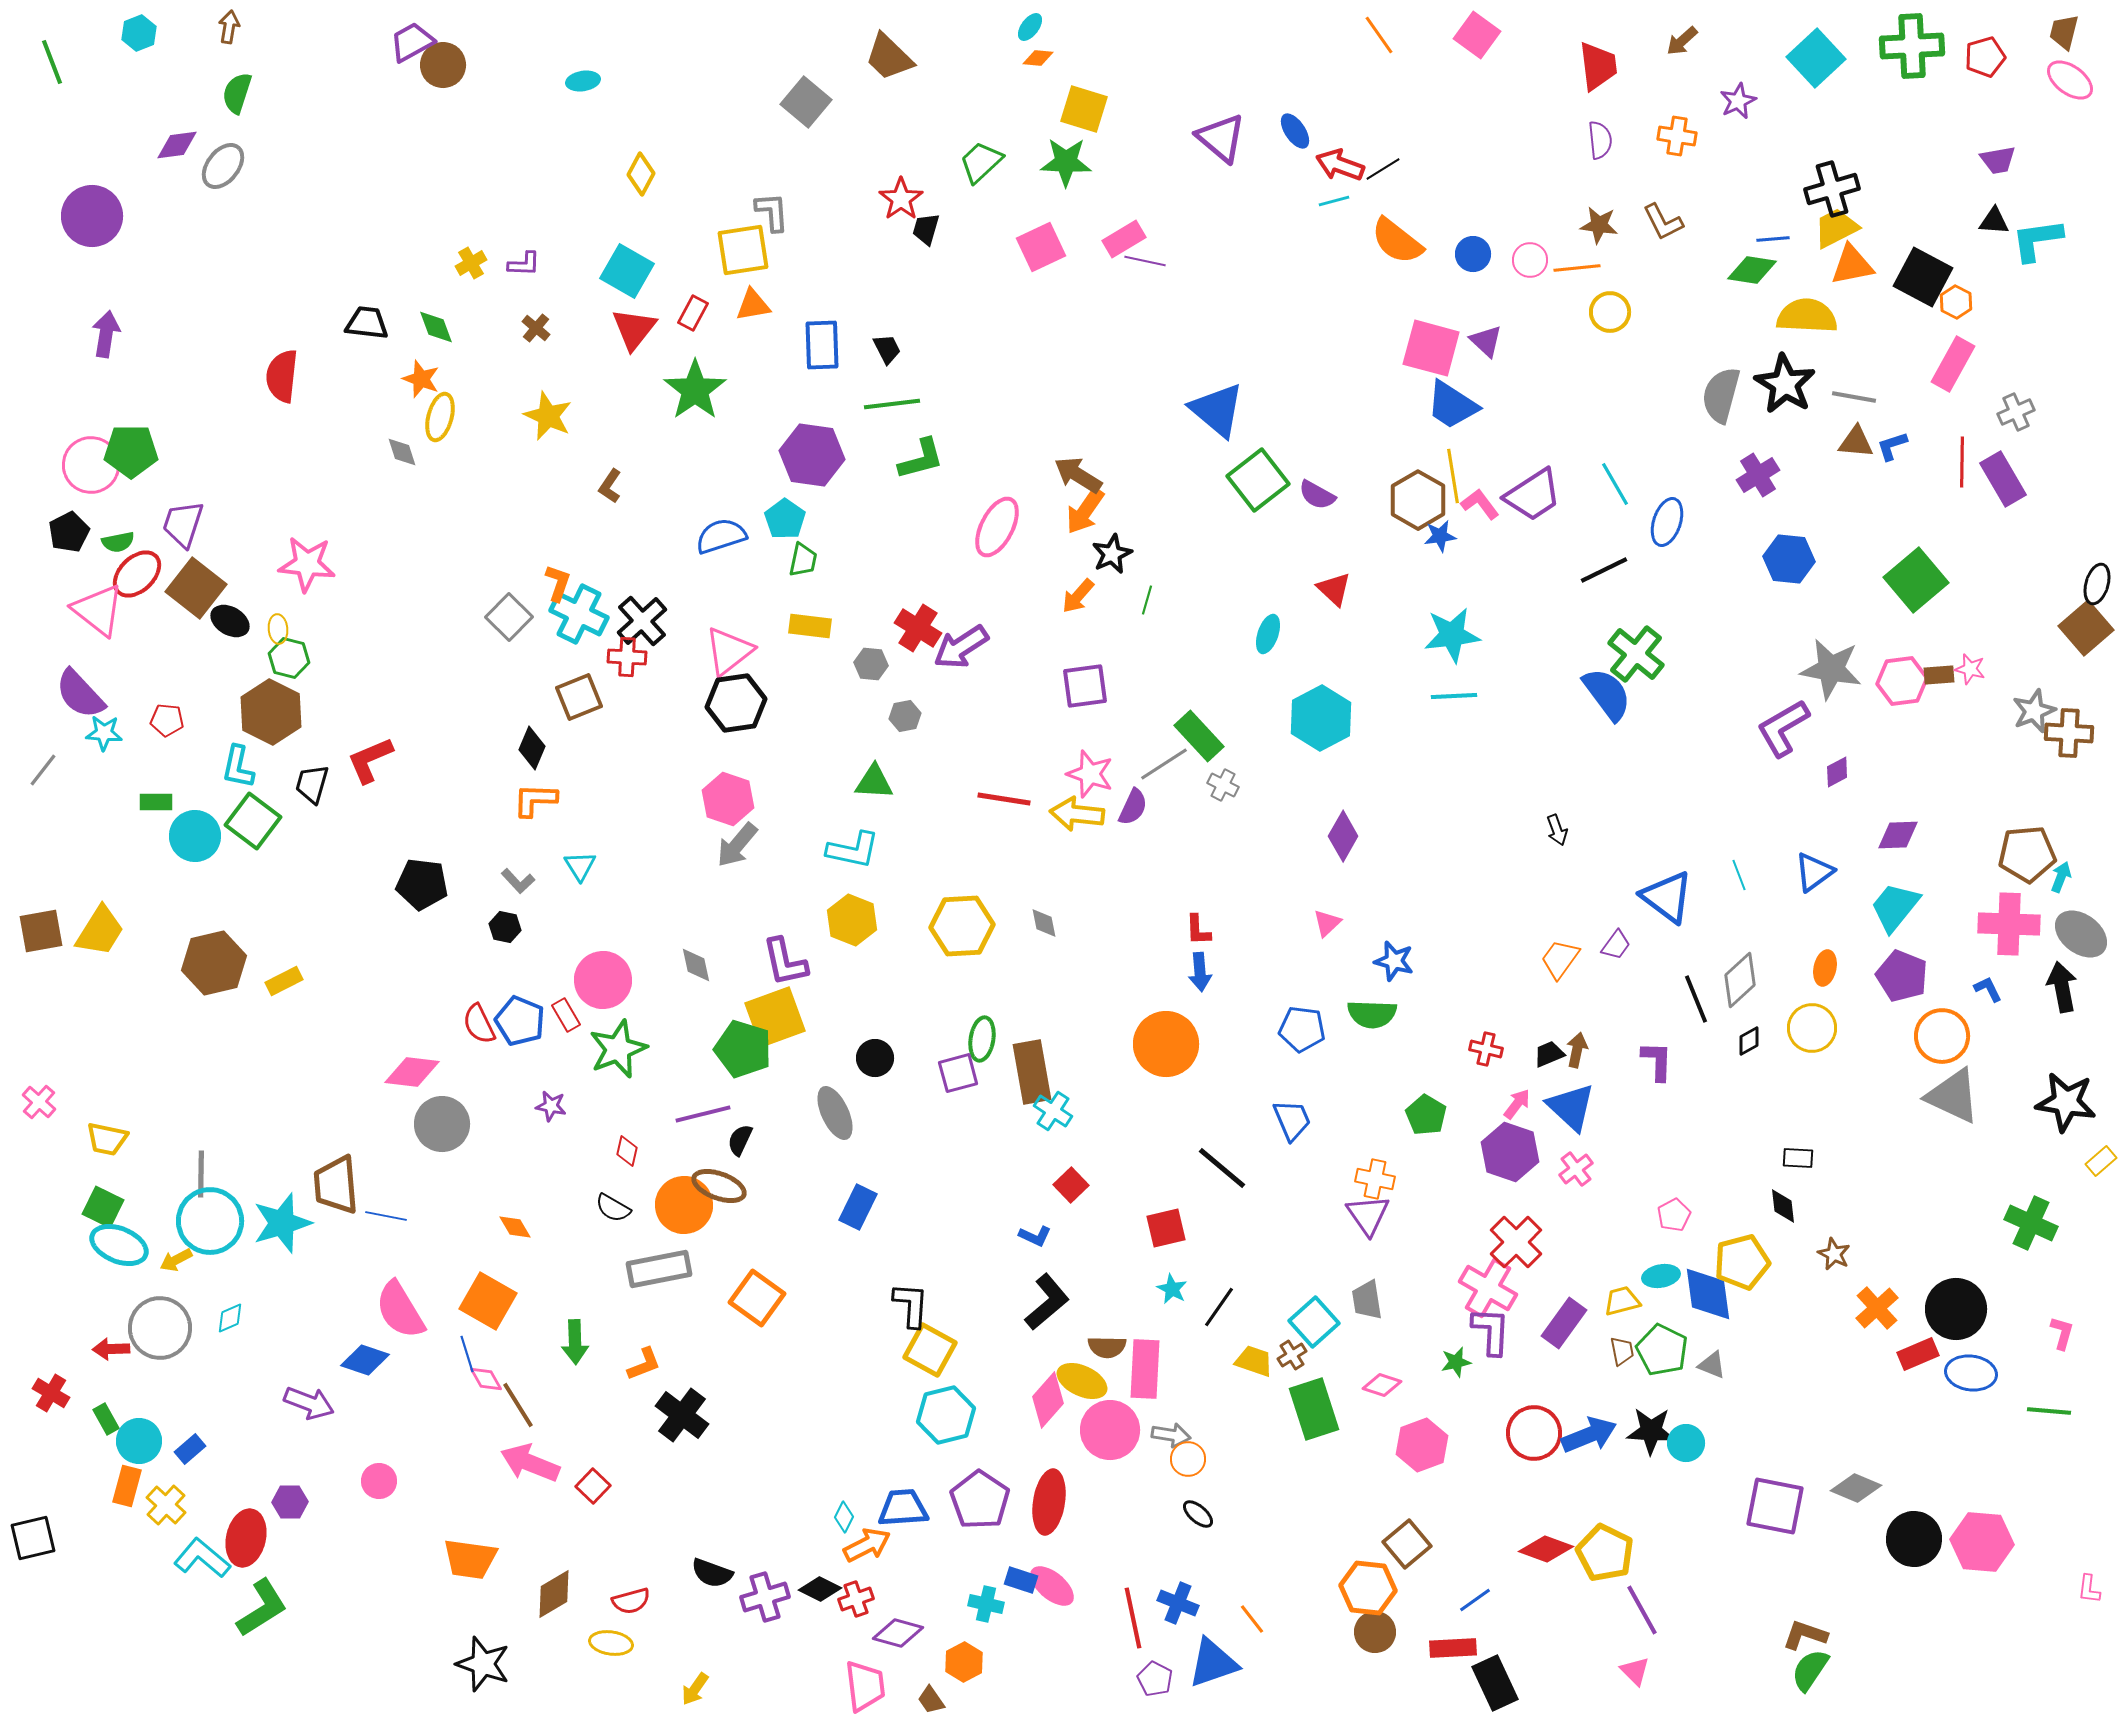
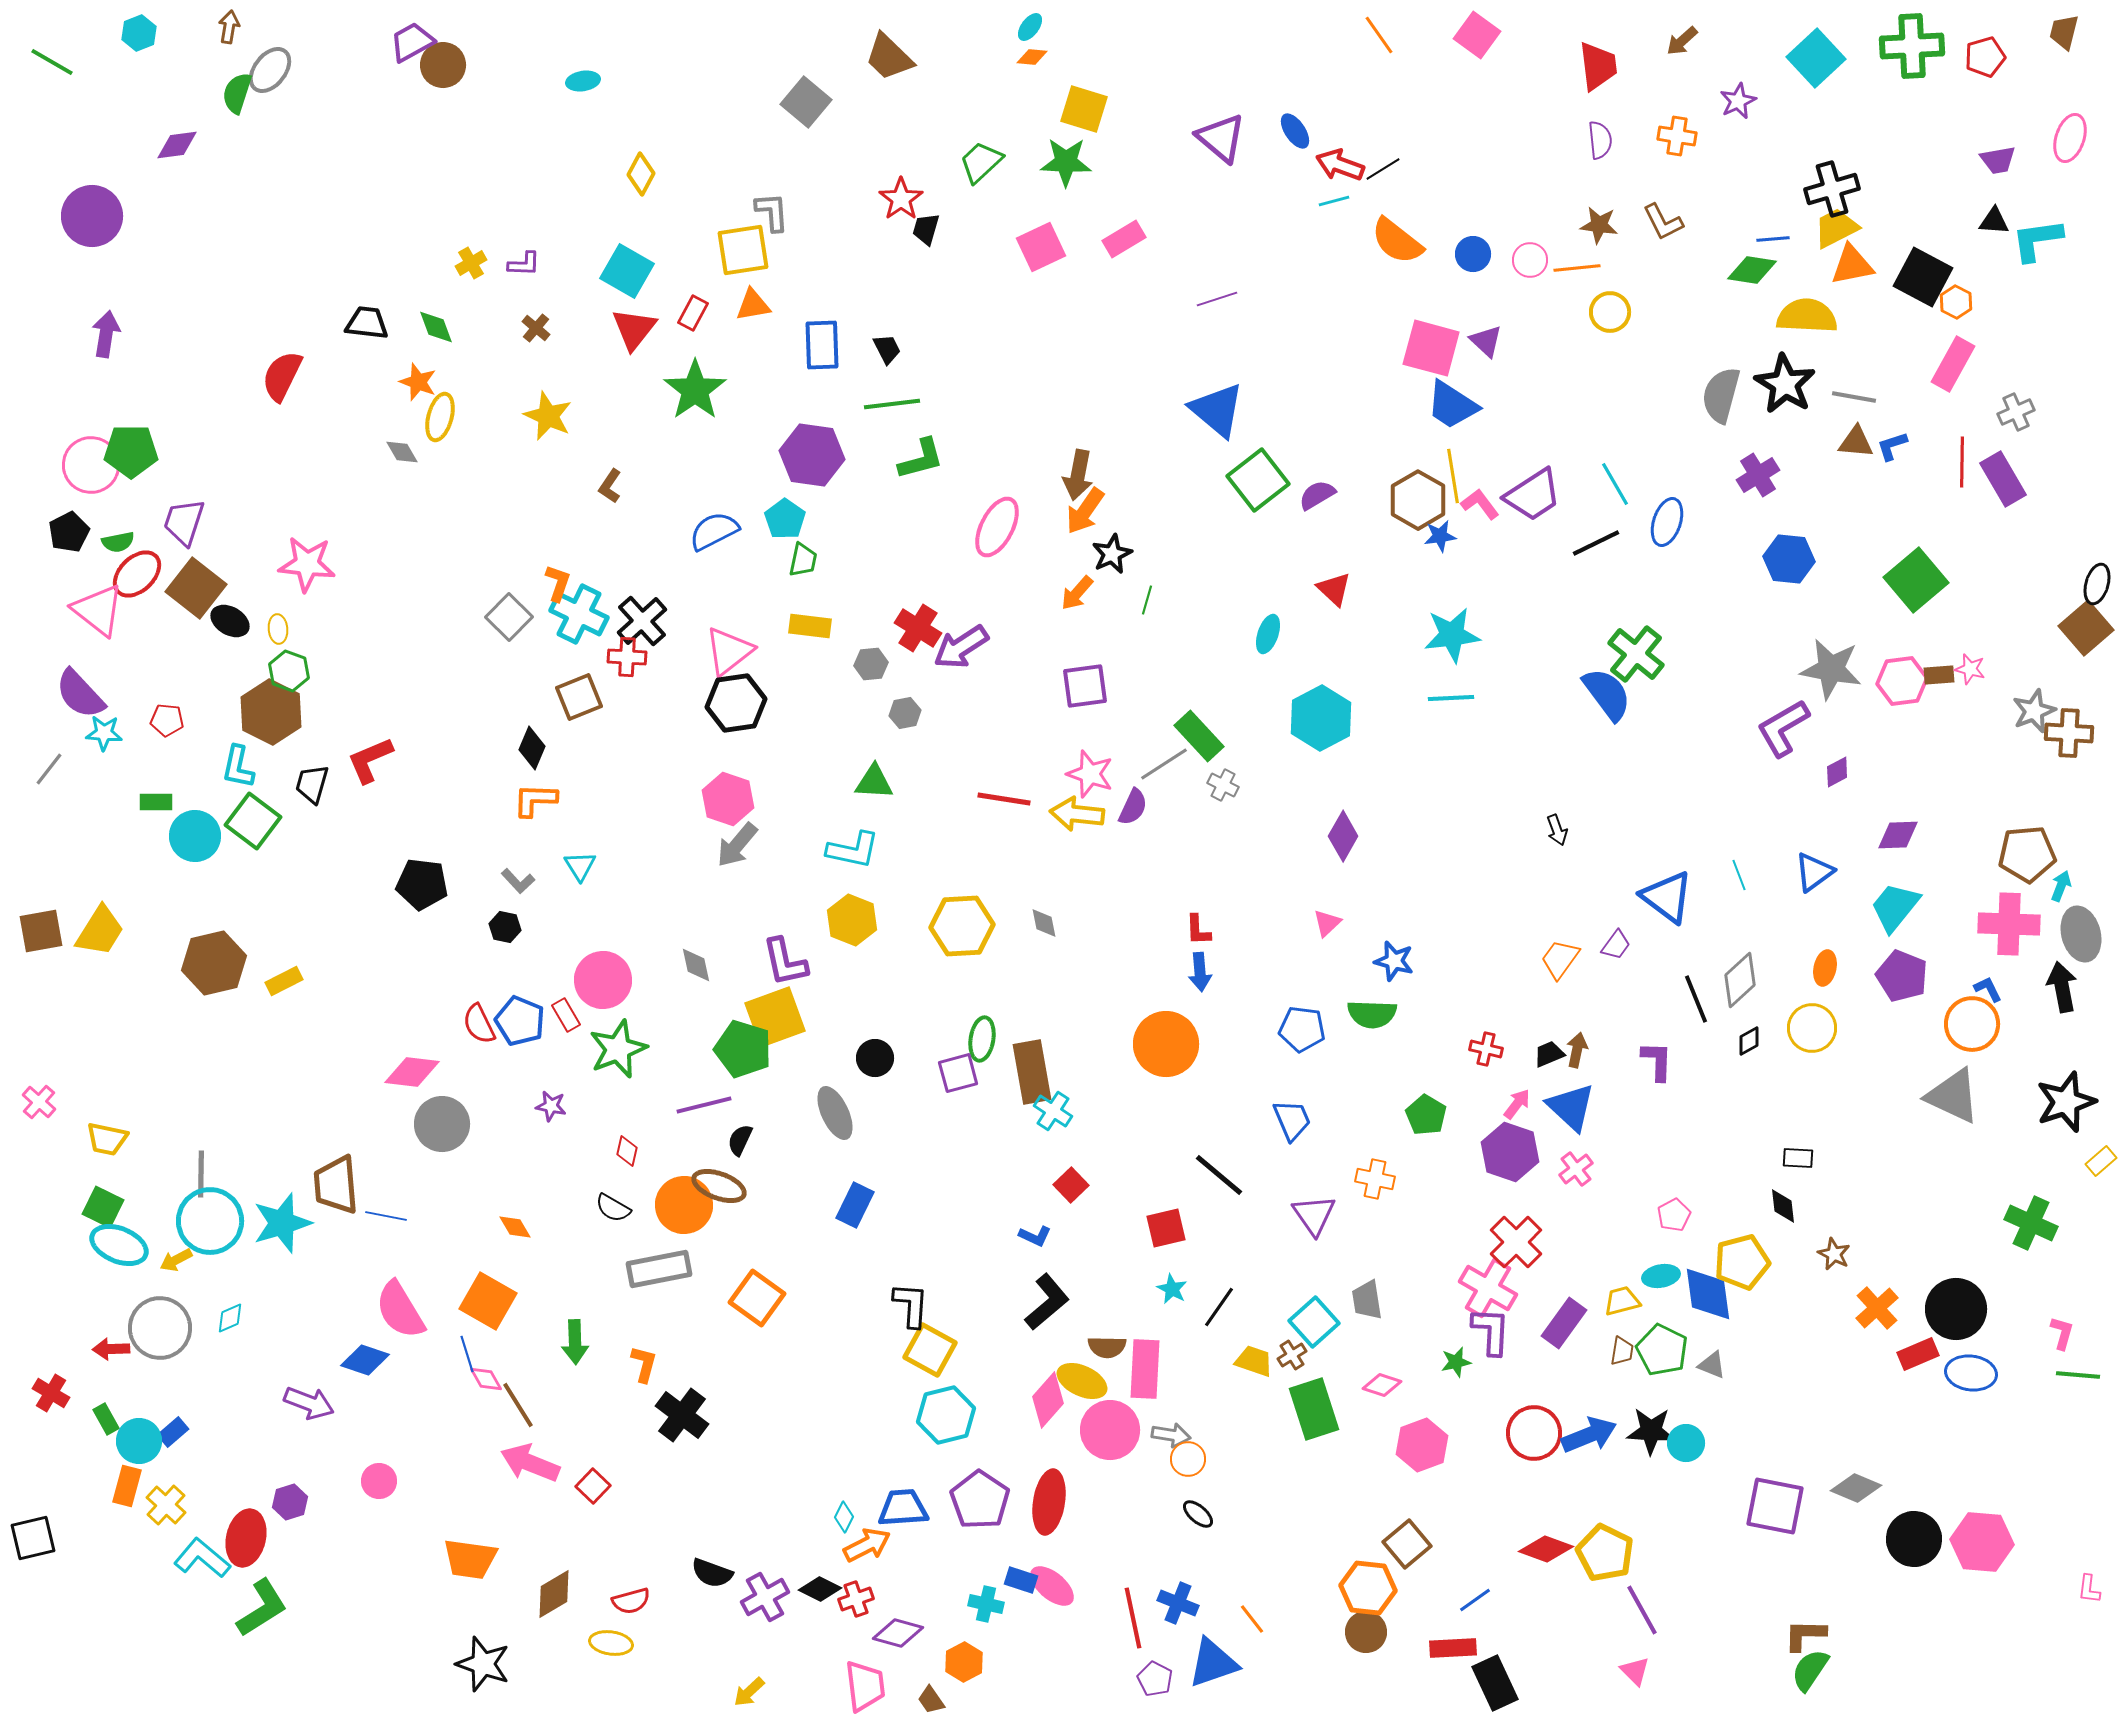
orange diamond at (1038, 58): moved 6 px left, 1 px up
green line at (52, 62): rotated 39 degrees counterclockwise
pink ellipse at (2070, 80): moved 58 px down; rotated 72 degrees clockwise
gray ellipse at (223, 166): moved 47 px right, 96 px up
purple line at (1145, 261): moved 72 px right, 38 px down; rotated 30 degrees counterclockwise
red semicircle at (282, 376): rotated 20 degrees clockwise
orange star at (421, 379): moved 3 px left, 3 px down
gray diamond at (402, 452): rotated 12 degrees counterclockwise
brown arrow at (1078, 475): rotated 111 degrees counterclockwise
purple semicircle at (1317, 495): rotated 120 degrees clockwise
purple trapezoid at (183, 524): moved 1 px right, 2 px up
blue semicircle at (721, 536): moved 7 px left, 5 px up; rotated 9 degrees counterclockwise
black line at (1604, 570): moved 8 px left, 27 px up
orange arrow at (1078, 596): moved 1 px left, 3 px up
green hexagon at (289, 658): moved 13 px down; rotated 6 degrees clockwise
gray hexagon at (871, 664): rotated 12 degrees counterclockwise
cyan line at (1454, 696): moved 3 px left, 2 px down
gray hexagon at (905, 716): moved 3 px up
gray line at (43, 770): moved 6 px right, 1 px up
cyan arrow at (2061, 877): moved 9 px down
gray ellipse at (2081, 934): rotated 38 degrees clockwise
orange circle at (1942, 1036): moved 30 px right, 12 px up
black star at (2066, 1102): rotated 28 degrees counterclockwise
purple line at (703, 1114): moved 1 px right, 9 px up
black line at (1222, 1168): moved 3 px left, 7 px down
blue rectangle at (858, 1207): moved 3 px left, 2 px up
purple triangle at (1368, 1215): moved 54 px left
brown trapezoid at (1622, 1351): rotated 20 degrees clockwise
orange L-shape at (644, 1364): rotated 54 degrees counterclockwise
green line at (2049, 1411): moved 29 px right, 36 px up
blue rectangle at (190, 1449): moved 17 px left, 17 px up
purple hexagon at (290, 1502): rotated 16 degrees counterclockwise
purple cross at (765, 1597): rotated 12 degrees counterclockwise
brown circle at (1375, 1632): moved 9 px left
brown L-shape at (1805, 1635): rotated 18 degrees counterclockwise
yellow arrow at (695, 1689): moved 54 px right, 3 px down; rotated 12 degrees clockwise
